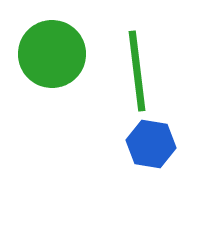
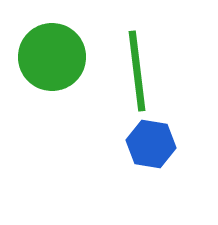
green circle: moved 3 px down
